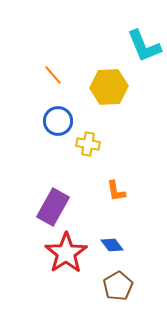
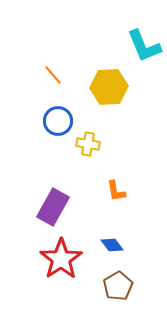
red star: moved 5 px left, 6 px down
